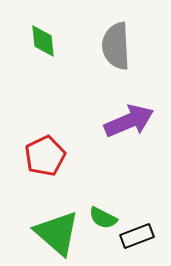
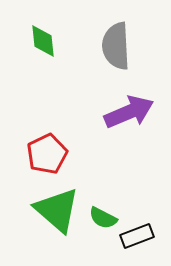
purple arrow: moved 9 px up
red pentagon: moved 2 px right, 2 px up
green triangle: moved 23 px up
